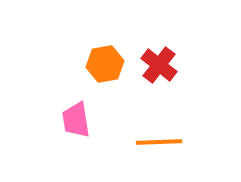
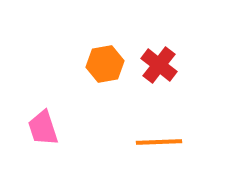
pink trapezoid: moved 33 px left, 8 px down; rotated 9 degrees counterclockwise
